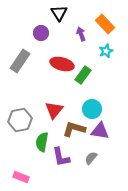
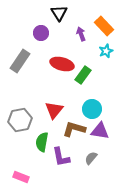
orange rectangle: moved 1 px left, 2 px down
